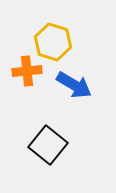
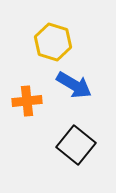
orange cross: moved 30 px down
black square: moved 28 px right
